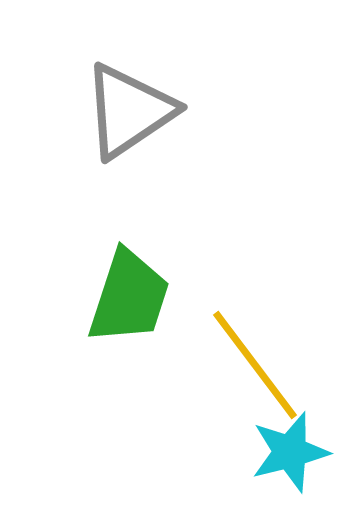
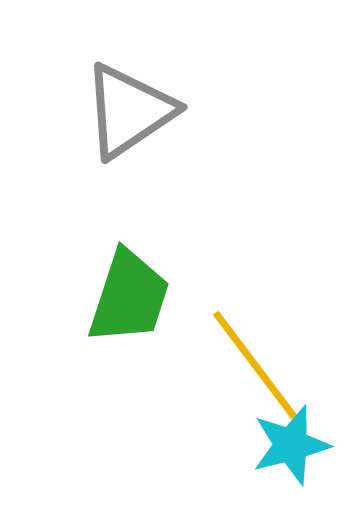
cyan star: moved 1 px right, 7 px up
